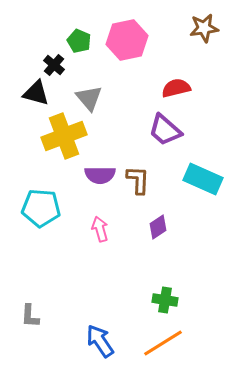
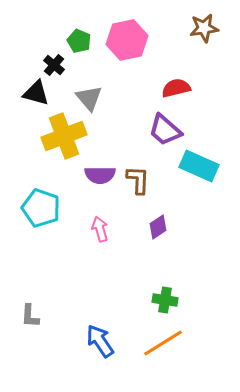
cyan rectangle: moved 4 px left, 13 px up
cyan pentagon: rotated 15 degrees clockwise
